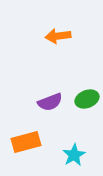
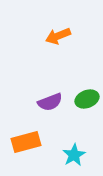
orange arrow: rotated 15 degrees counterclockwise
